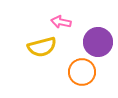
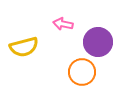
pink arrow: moved 2 px right, 2 px down
yellow semicircle: moved 18 px left
